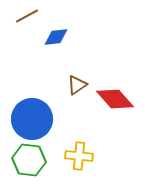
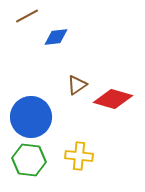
red diamond: moved 2 px left; rotated 33 degrees counterclockwise
blue circle: moved 1 px left, 2 px up
